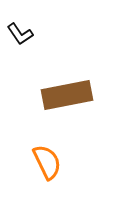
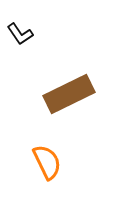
brown rectangle: moved 2 px right, 1 px up; rotated 15 degrees counterclockwise
